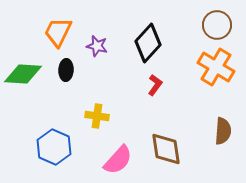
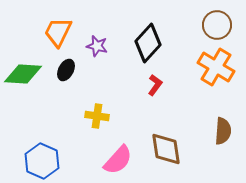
black ellipse: rotated 25 degrees clockwise
blue hexagon: moved 12 px left, 14 px down
